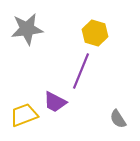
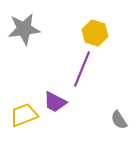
gray star: moved 3 px left
purple line: moved 1 px right, 2 px up
gray semicircle: moved 1 px right, 1 px down
